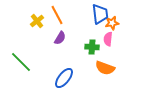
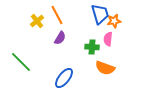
blue trapezoid: rotated 10 degrees counterclockwise
orange star: moved 2 px right, 2 px up
